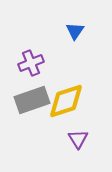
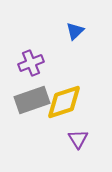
blue triangle: rotated 12 degrees clockwise
yellow diamond: moved 2 px left, 1 px down
